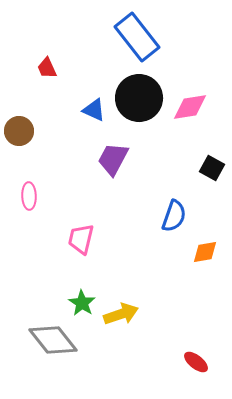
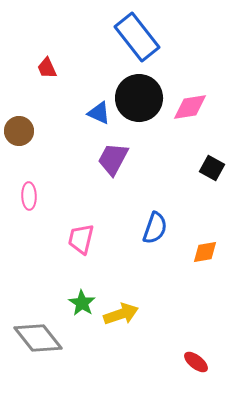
blue triangle: moved 5 px right, 3 px down
blue semicircle: moved 19 px left, 12 px down
gray diamond: moved 15 px left, 2 px up
